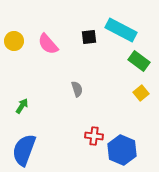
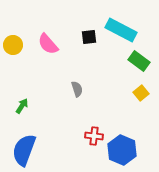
yellow circle: moved 1 px left, 4 px down
